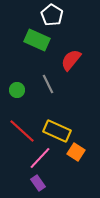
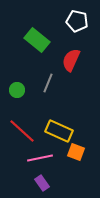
white pentagon: moved 25 px right, 6 px down; rotated 20 degrees counterclockwise
green rectangle: rotated 15 degrees clockwise
red semicircle: rotated 15 degrees counterclockwise
gray line: moved 1 px up; rotated 48 degrees clockwise
yellow rectangle: moved 2 px right
orange square: rotated 12 degrees counterclockwise
pink line: rotated 35 degrees clockwise
purple rectangle: moved 4 px right
